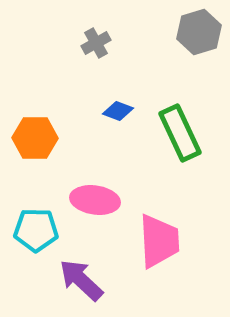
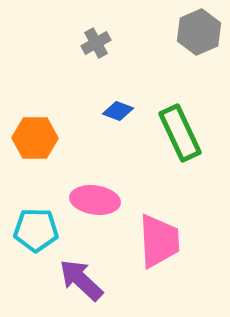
gray hexagon: rotated 6 degrees counterclockwise
